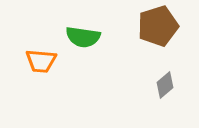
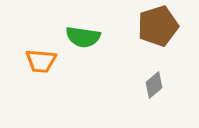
gray diamond: moved 11 px left
